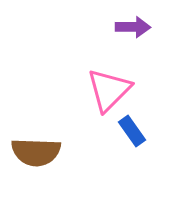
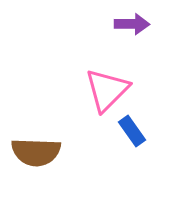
purple arrow: moved 1 px left, 3 px up
pink triangle: moved 2 px left
